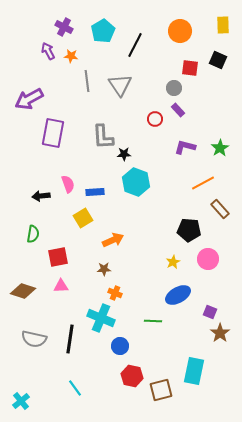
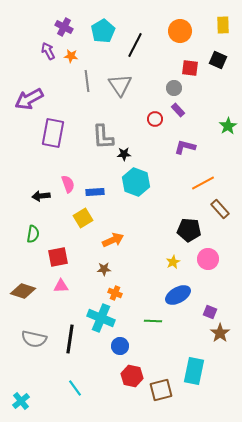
green star at (220, 148): moved 8 px right, 22 px up
